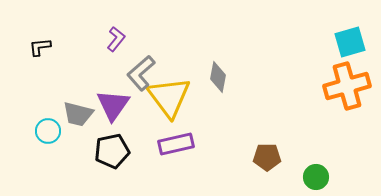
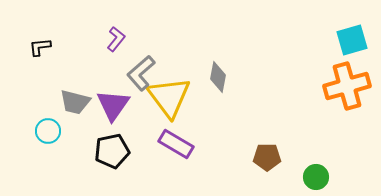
cyan square: moved 2 px right, 2 px up
gray trapezoid: moved 3 px left, 12 px up
purple rectangle: rotated 44 degrees clockwise
